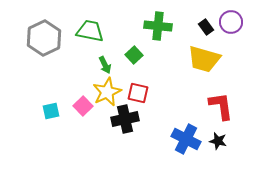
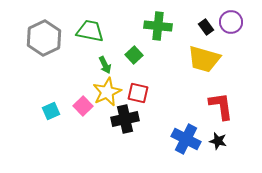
cyan square: rotated 12 degrees counterclockwise
